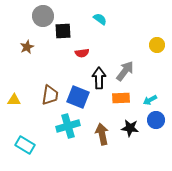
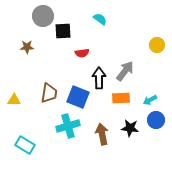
brown star: rotated 24 degrees clockwise
brown trapezoid: moved 1 px left, 2 px up
